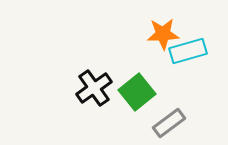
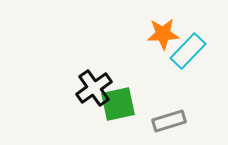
cyan rectangle: rotated 30 degrees counterclockwise
green square: moved 19 px left, 12 px down; rotated 27 degrees clockwise
gray rectangle: moved 2 px up; rotated 20 degrees clockwise
